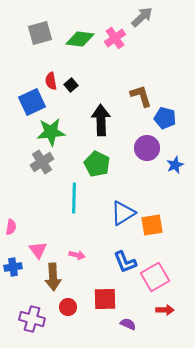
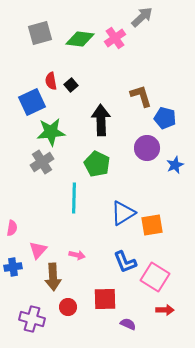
pink semicircle: moved 1 px right, 1 px down
pink triangle: rotated 18 degrees clockwise
pink square: rotated 28 degrees counterclockwise
